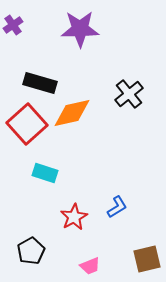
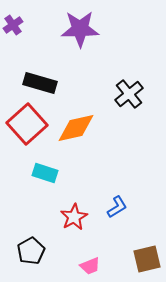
orange diamond: moved 4 px right, 15 px down
